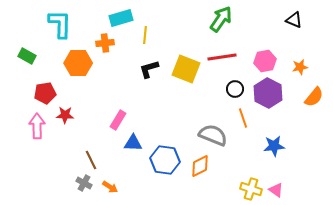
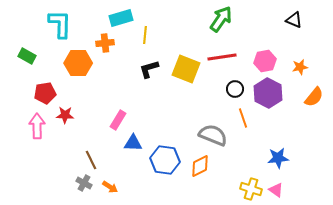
blue star: moved 4 px right, 12 px down
